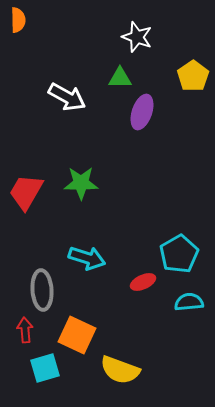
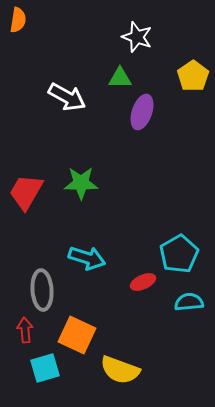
orange semicircle: rotated 10 degrees clockwise
